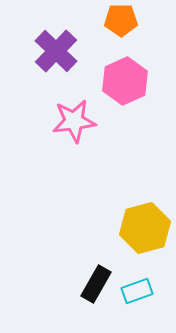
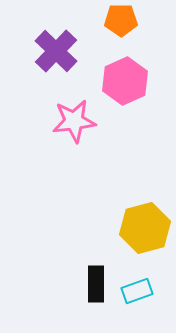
black rectangle: rotated 30 degrees counterclockwise
